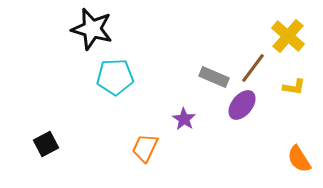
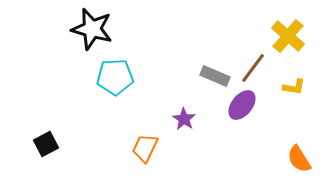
gray rectangle: moved 1 px right, 1 px up
